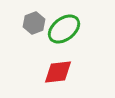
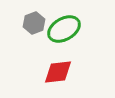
green ellipse: rotated 8 degrees clockwise
